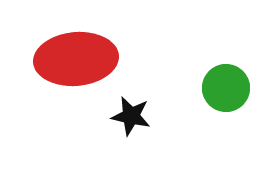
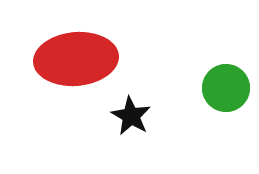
black star: rotated 18 degrees clockwise
